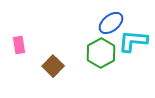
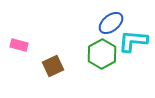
pink rectangle: rotated 66 degrees counterclockwise
green hexagon: moved 1 px right, 1 px down
brown square: rotated 20 degrees clockwise
